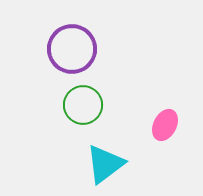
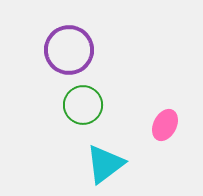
purple circle: moved 3 px left, 1 px down
